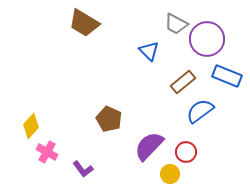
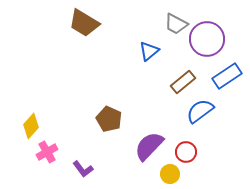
blue triangle: rotated 35 degrees clockwise
blue rectangle: rotated 56 degrees counterclockwise
pink cross: rotated 30 degrees clockwise
